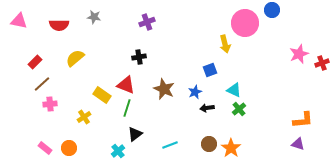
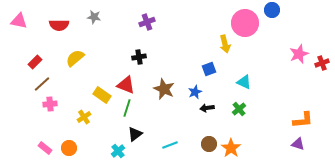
blue square: moved 1 px left, 1 px up
cyan triangle: moved 10 px right, 8 px up
